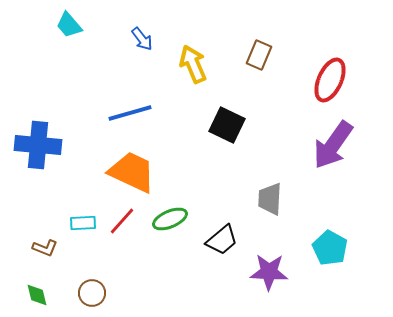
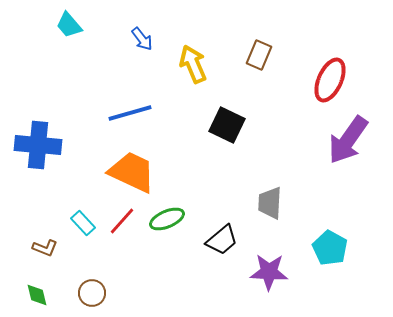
purple arrow: moved 15 px right, 5 px up
gray trapezoid: moved 4 px down
green ellipse: moved 3 px left
cyan rectangle: rotated 50 degrees clockwise
